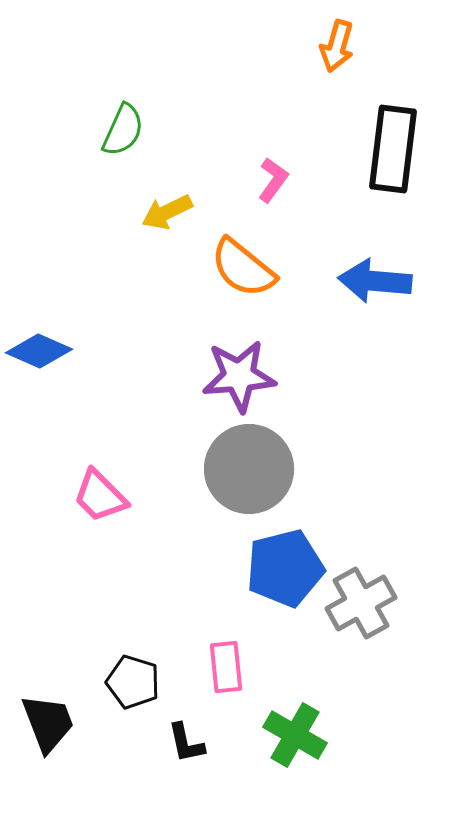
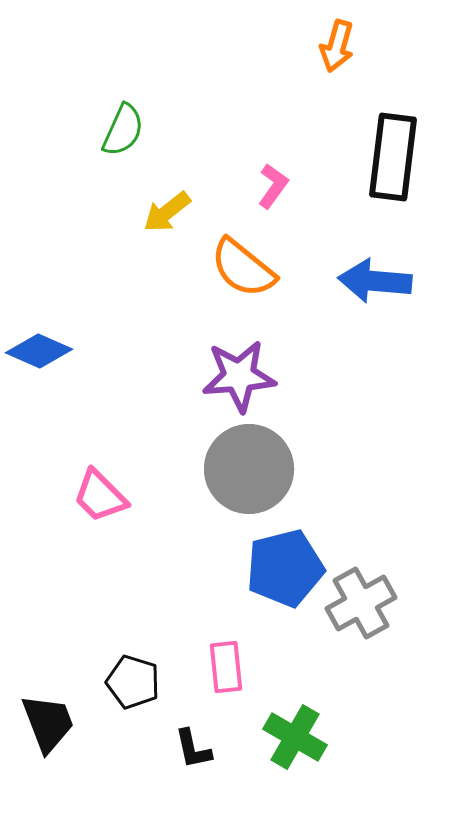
black rectangle: moved 8 px down
pink L-shape: moved 6 px down
yellow arrow: rotated 12 degrees counterclockwise
green cross: moved 2 px down
black L-shape: moved 7 px right, 6 px down
